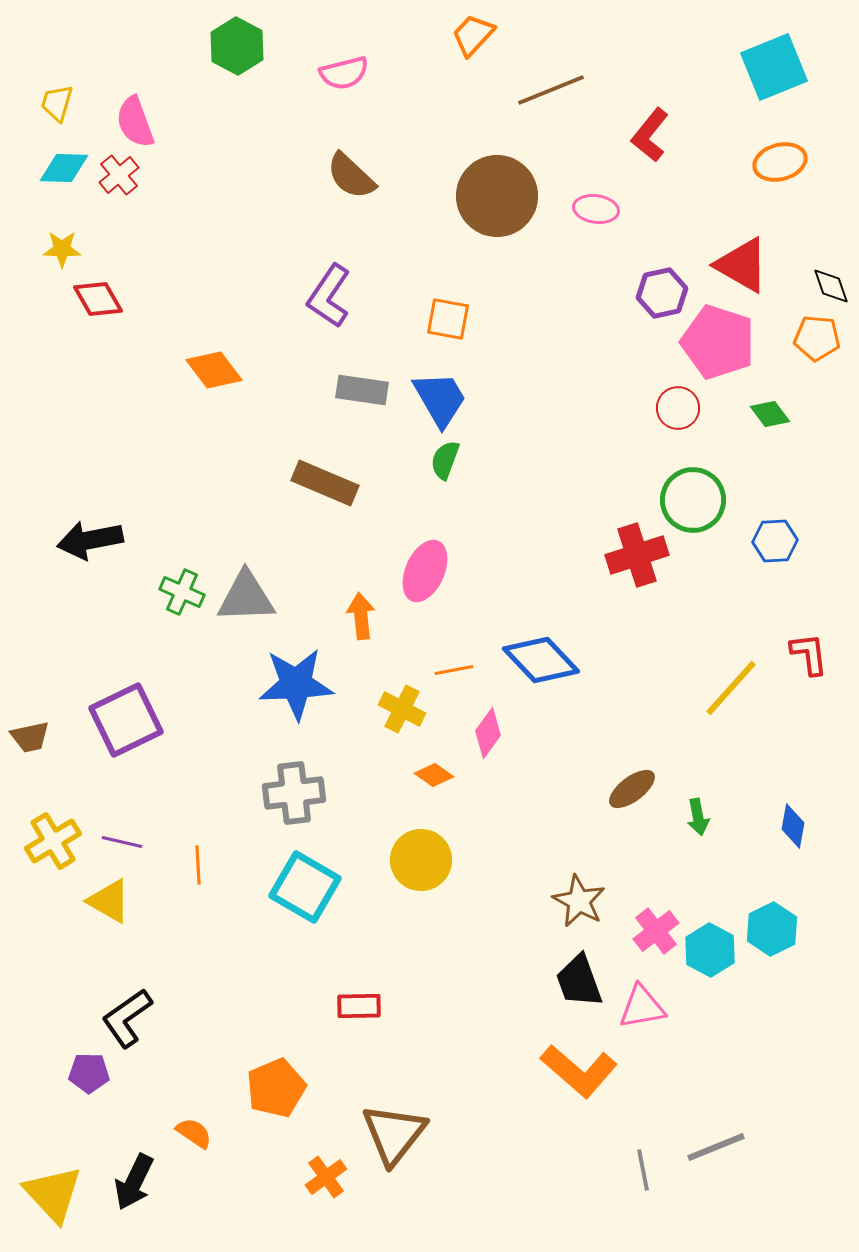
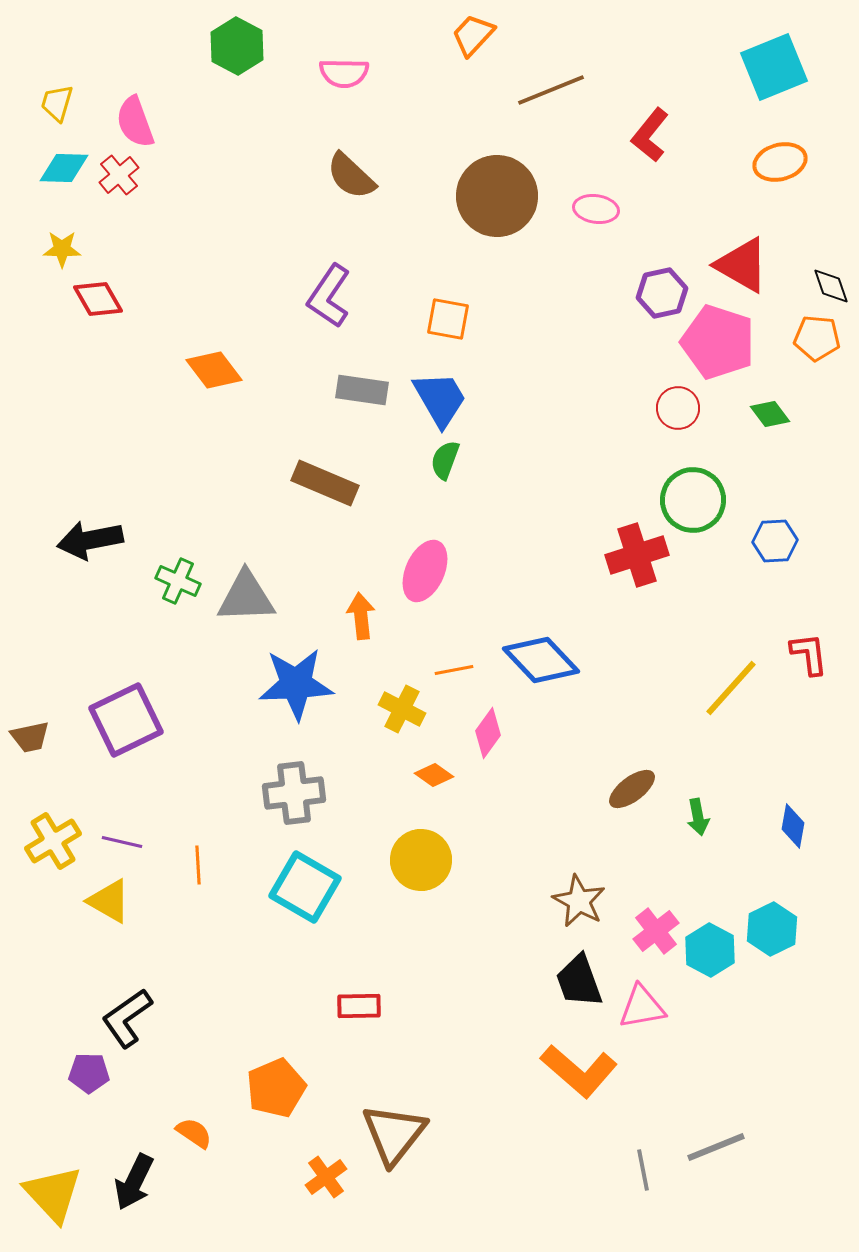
pink semicircle at (344, 73): rotated 15 degrees clockwise
green cross at (182, 592): moved 4 px left, 11 px up
